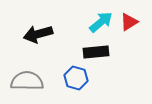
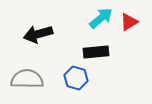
cyan arrow: moved 4 px up
gray semicircle: moved 2 px up
